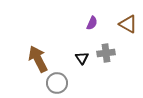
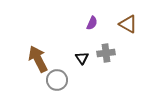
gray circle: moved 3 px up
